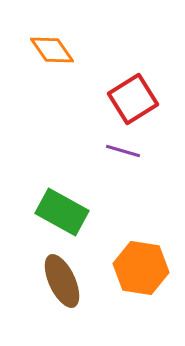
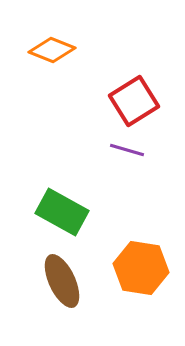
orange diamond: rotated 33 degrees counterclockwise
red square: moved 1 px right, 2 px down
purple line: moved 4 px right, 1 px up
